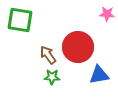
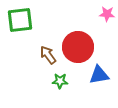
green square: rotated 16 degrees counterclockwise
green star: moved 8 px right, 4 px down
